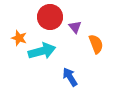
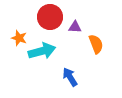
purple triangle: rotated 48 degrees counterclockwise
